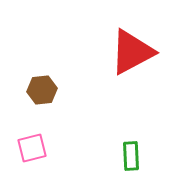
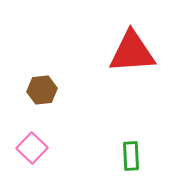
red triangle: rotated 24 degrees clockwise
pink square: rotated 32 degrees counterclockwise
